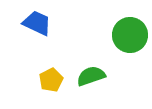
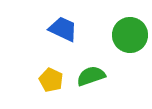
blue trapezoid: moved 26 px right, 6 px down
yellow pentagon: rotated 20 degrees counterclockwise
